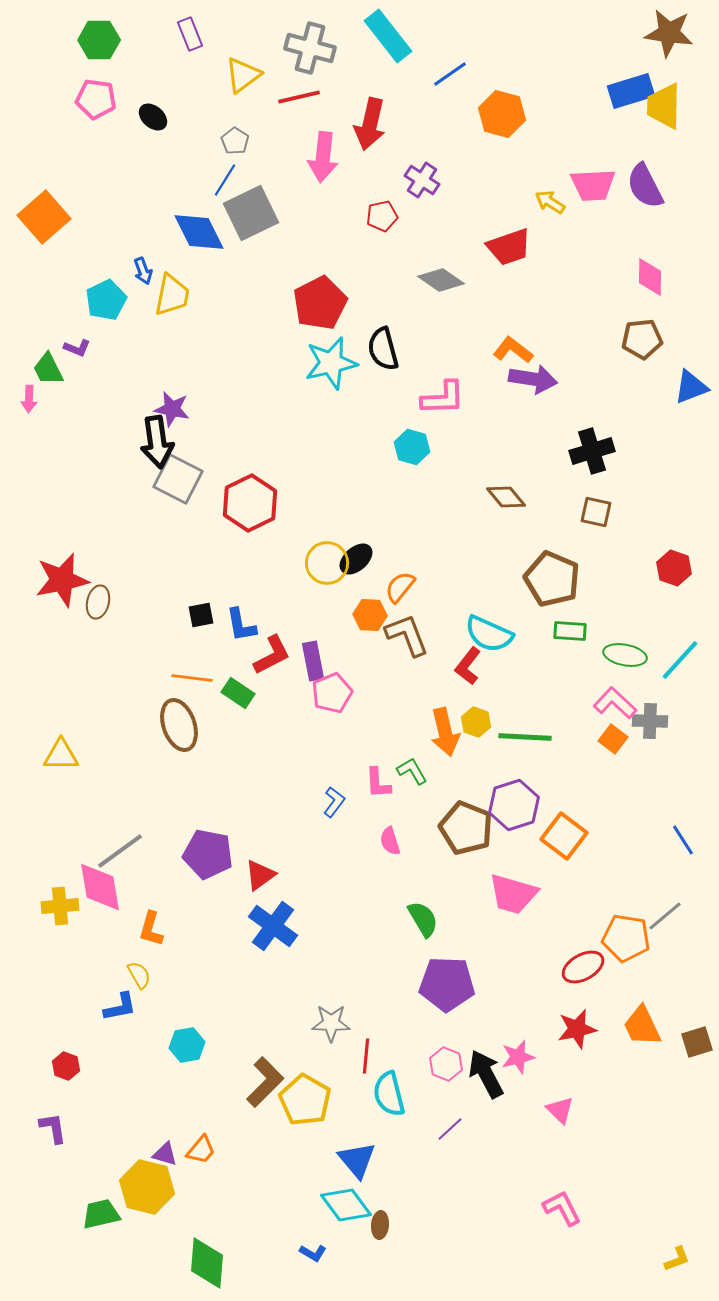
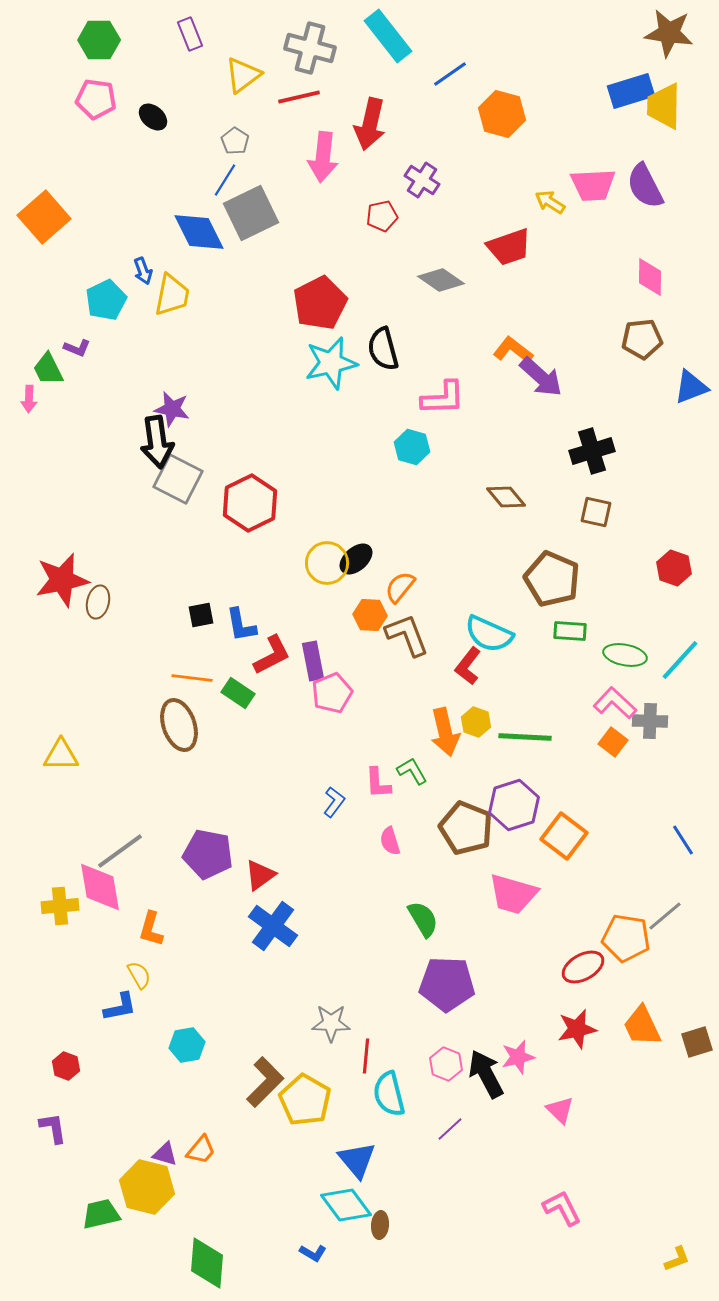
purple arrow at (533, 379): moved 8 px right, 2 px up; rotated 33 degrees clockwise
orange square at (613, 739): moved 3 px down
